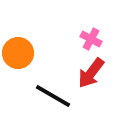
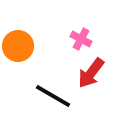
pink cross: moved 10 px left
orange circle: moved 7 px up
